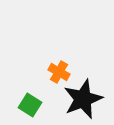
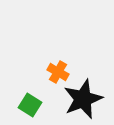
orange cross: moved 1 px left
